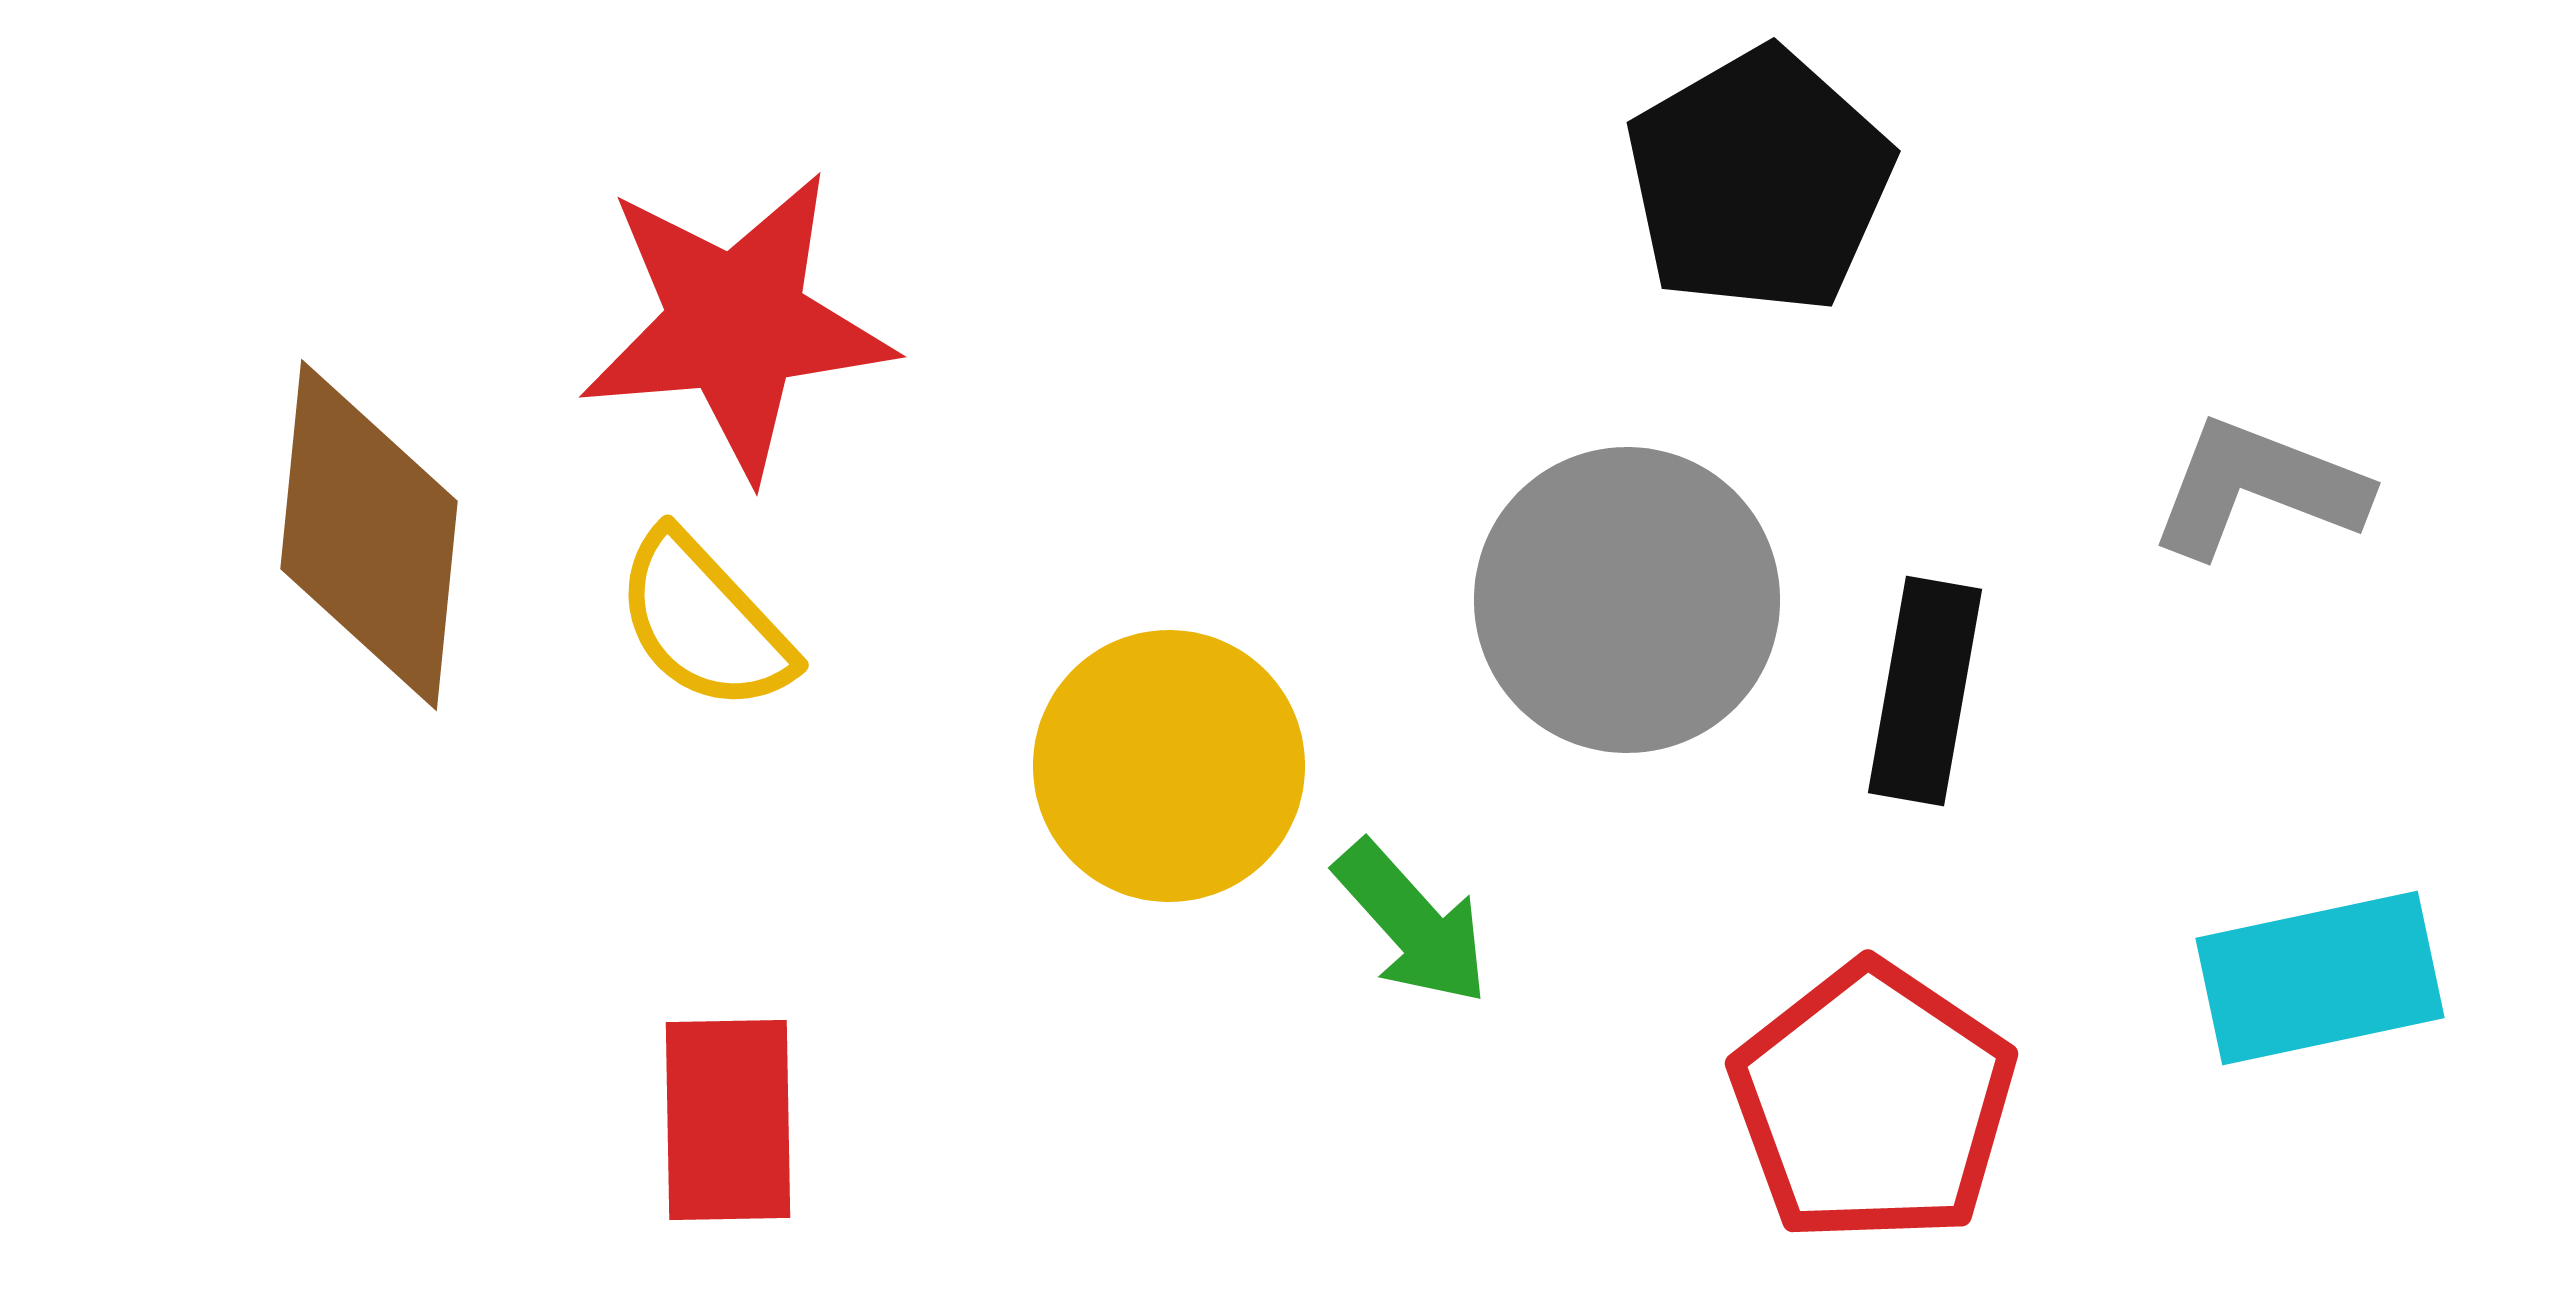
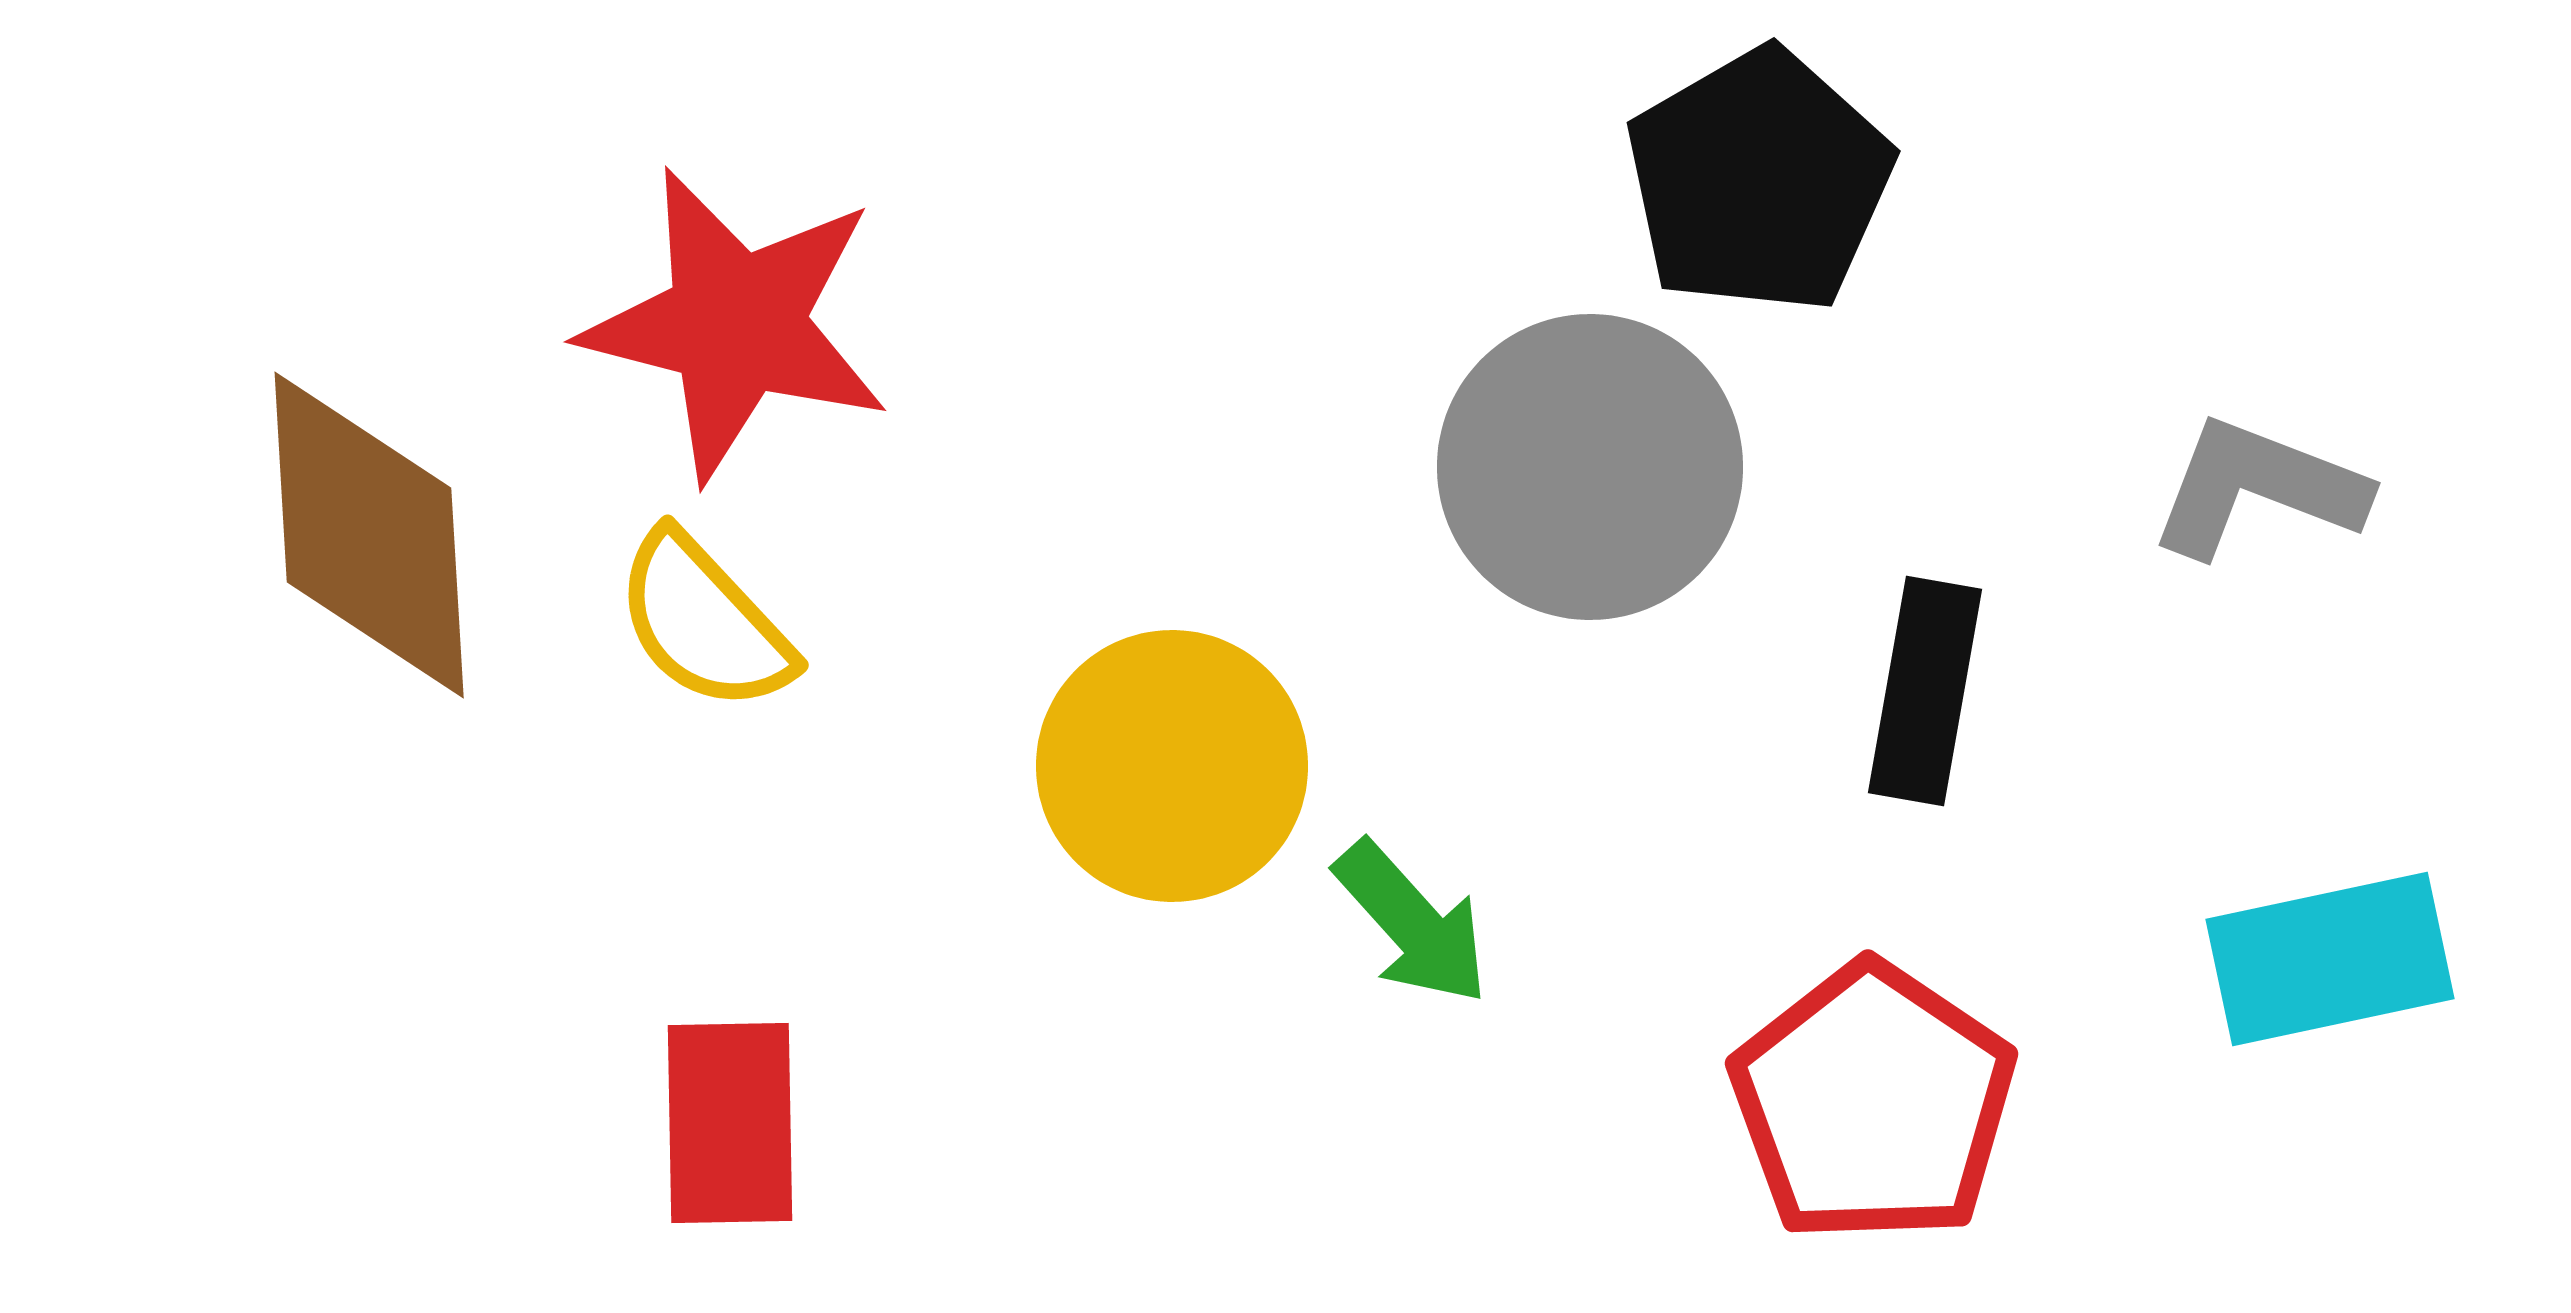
red star: rotated 19 degrees clockwise
brown diamond: rotated 9 degrees counterclockwise
gray circle: moved 37 px left, 133 px up
yellow circle: moved 3 px right
cyan rectangle: moved 10 px right, 19 px up
red rectangle: moved 2 px right, 3 px down
